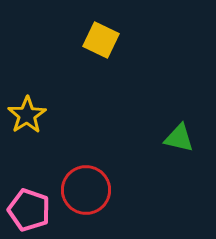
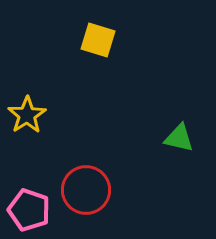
yellow square: moved 3 px left; rotated 9 degrees counterclockwise
